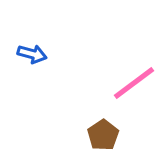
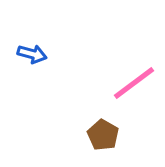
brown pentagon: rotated 8 degrees counterclockwise
